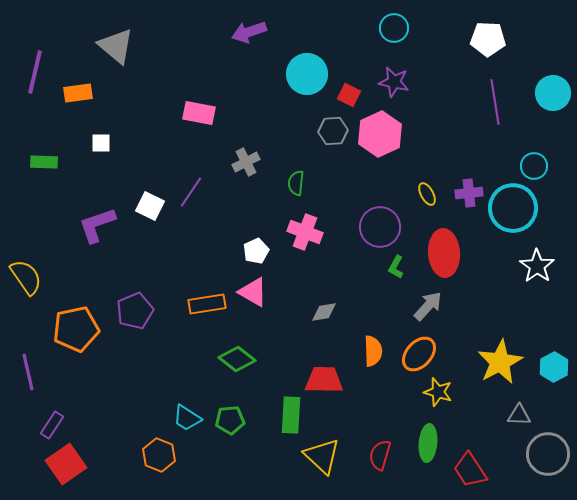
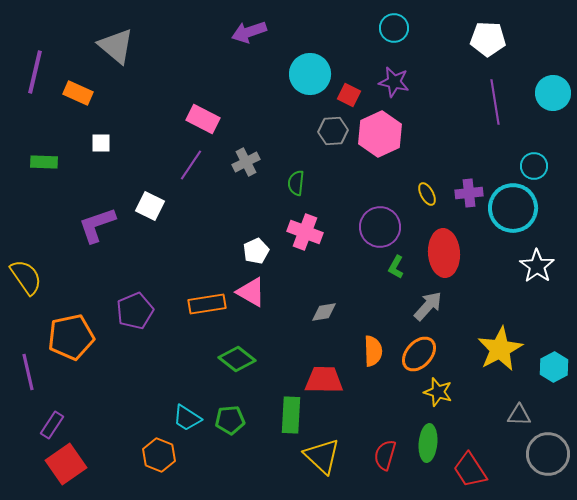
cyan circle at (307, 74): moved 3 px right
orange rectangle at (78, 93): rotated 32 degrees clockwise
pink rectangle at (199, 113): moved 4 px right, 6 px down; rotated 16 degrees clockwise
purple line at (191, 192): moved 27 px up
pink triangle at (253, 292): moved 2 px left
orange pentagon at (76, 329): moved 5 px left, 8 px down
yellow star at (500, 362): moved 13 px up
red semicircle at (380, 455): moved 5 px right
